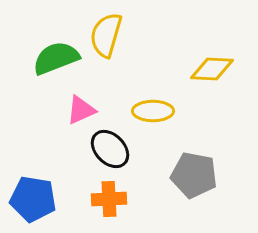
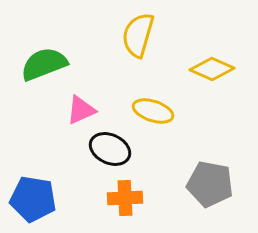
yellow semicircle: moved 32 px right
green semicircle: moved 12 px left, 6 px down
yellow diamond: rotated 21 degrees clockwise
yellow ellipse: rotated 18 degrees clockwise
black ellipse: rotated 21 degrees counterclockwise
gray pentagon: moved 16 px right, 9 px down
orange cross: moved 16 px right, 1 px up
